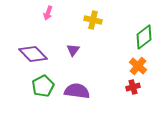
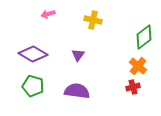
pink arrow: moved 1 px down; rotated 56 degrees clockwise
purple triangle: moved 5 px right, 5 px down
purple diamond: rotated 16 degrees counterclockwise
green pentagon: moved 10 px left; rotated 30 degrees counterclockwise
